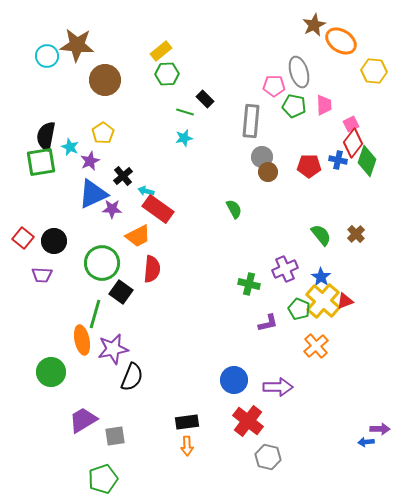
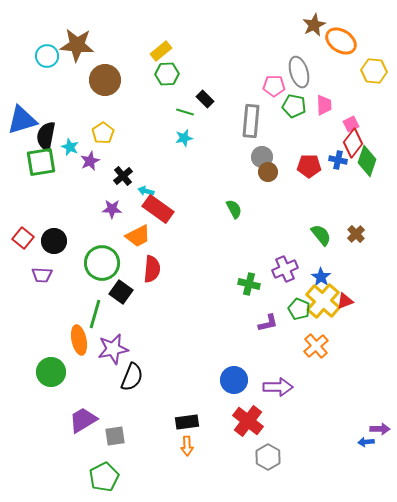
blue triangle at (93, 194): moved 71 px left, 74 px up; rotated 8 degrees clockwise
orange ellipse at (82, 340): moved 3 px left
gray hexagon at (268, 457): rotated 15 degrees clockwise
green pentagon at (103, 479): moved 1 px right, 2 px up; rotated 8 degrees counterclockwise
